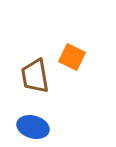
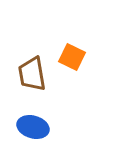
brown trapezoid: moved 3 px left, 2 px up
